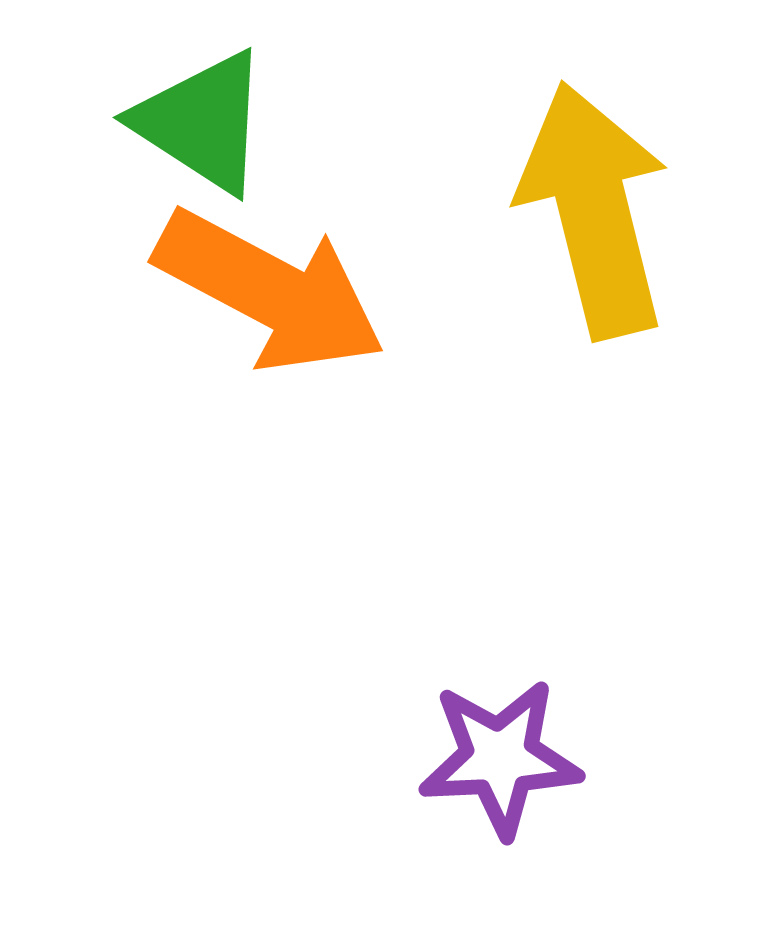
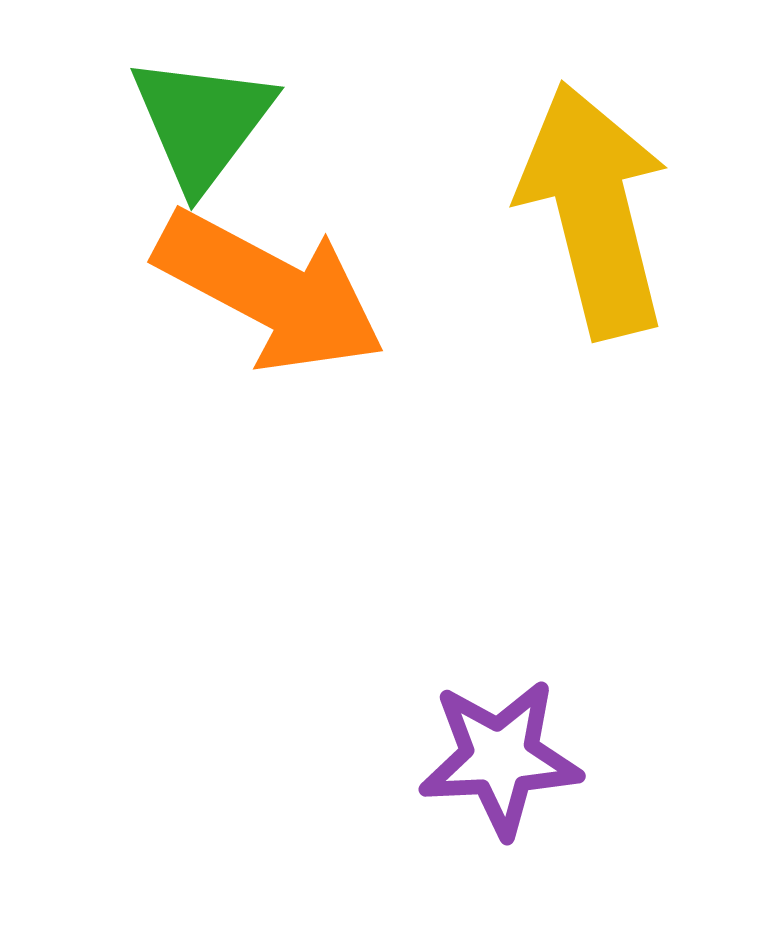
green triangle: rotated 34 degrees clockwise
